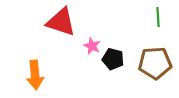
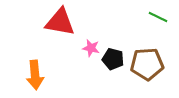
green line: rotated 60 degrees counterclockwise
red triangle: moved 1 px left; rotated 8 degrees counterclockwise
pink star: moved 1 px left, 2 px down; rotated 12 degrees counterclockwise
brown pentagon: moved 8 px left, 1 px down
